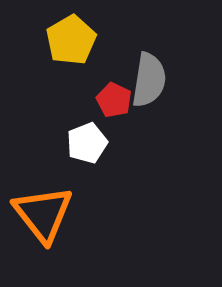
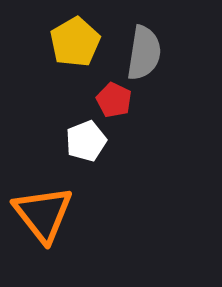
yellow pentagon: moved 4 px right, 2 px down
gray semicircle: moved 5 px left, 27 px up
white pentagon: moved 1 px left, 2 px up
